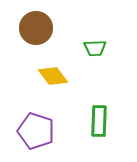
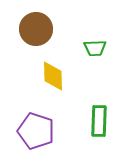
brown circle: moved 1 px down
yellow diamond: rotated 36 degrees clockwise
